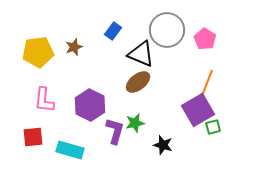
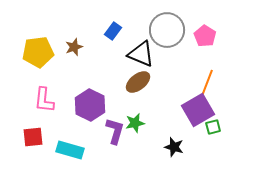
pink pentagon: moved 3 px up
black star: moved 11 px right, 2 px down
